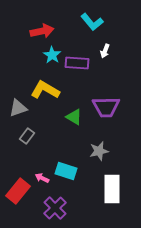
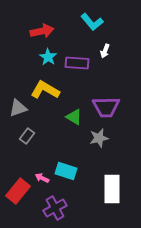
cyan star: moved 4 px left, 2 px down
gray star: moved 13 px up
purple cross: rotated 15 degrees clockwise
